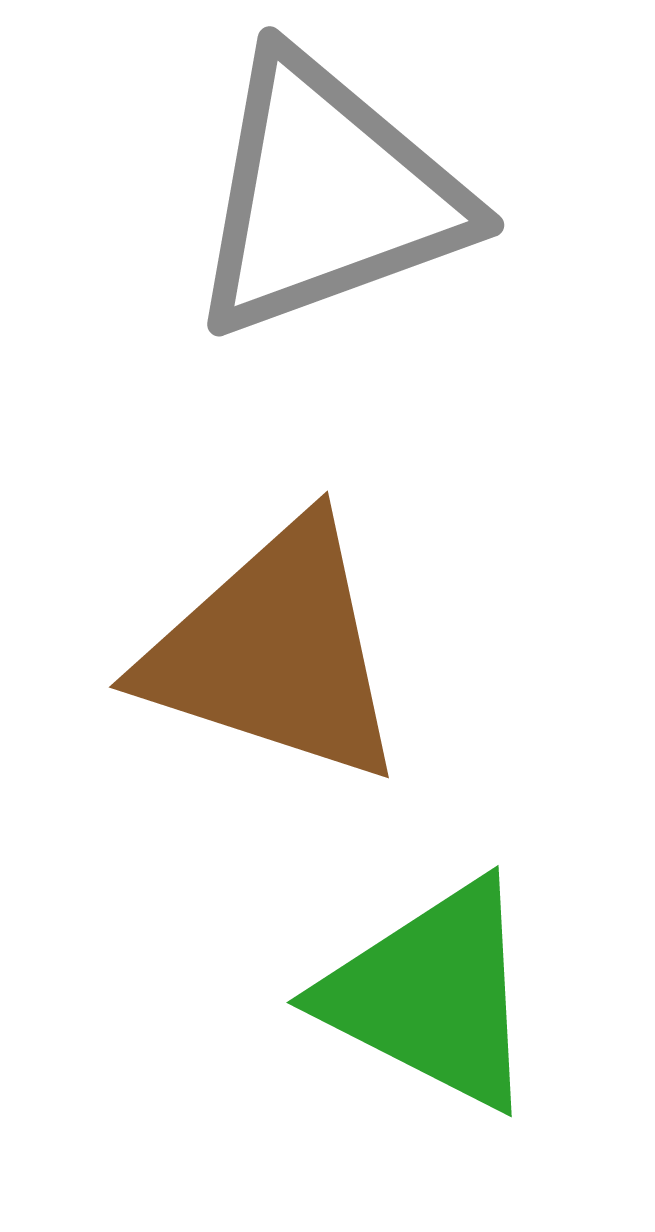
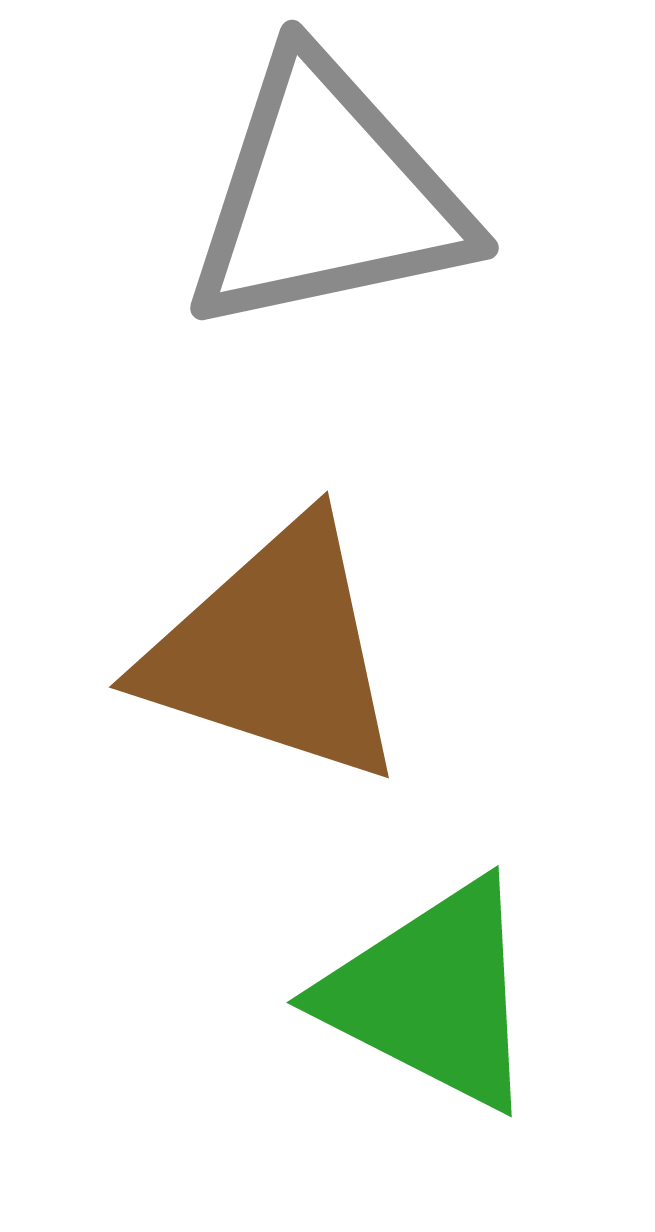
gray triangle: rotated 8 degrees clockwise
